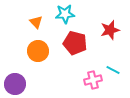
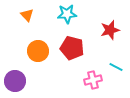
cyan star: moved 2 px right
orange triangle: moved 9 px left, 7 px up
red pentagon: moved 3 px left, 5 px down
cyan line: moved 3 px right, 3 px up
purple circle: moved 3 px up
